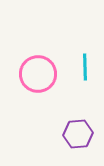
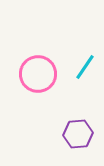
cyan line: rotated 36 degrees clockwise
